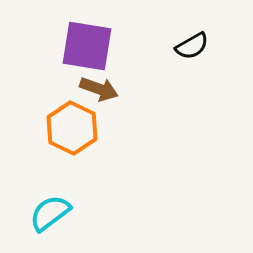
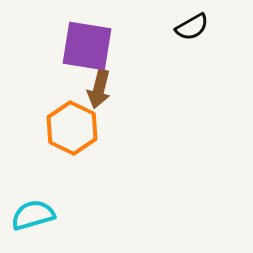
black semicircle: moved 19 px up
brown arrow: rotated 84 degrees clockwise
cyan semicircle: moved 17 px left, 2 px down; rotated 21 degrees clockwise
